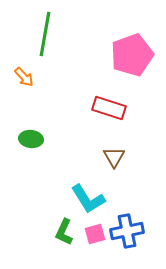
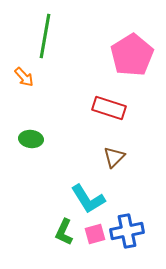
green line: moved 2 px down
pink pentagon: rotated 12 degrees counterclockwise
brown triangle: rotated 15 degrees clockwise
